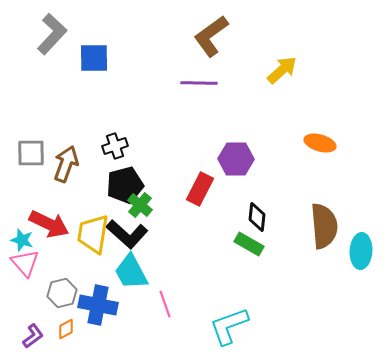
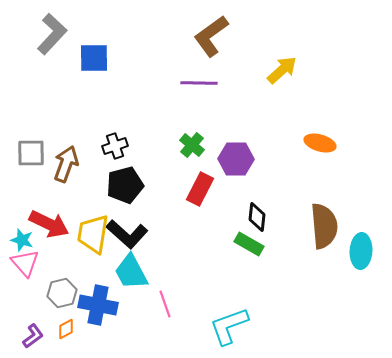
green cross: moved 52 px right, 60 px up
